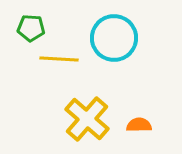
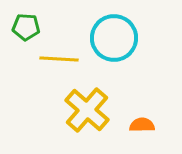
green pentagon: moved 5 px left, 1 px up
yellow cross: moved 9 px up
orange semicircle: moved 3 px right
